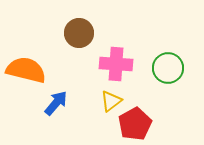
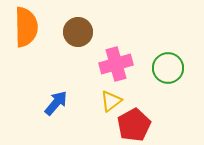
brown circle: moved 1 px left, 1 px up
pink cross: rotated 20 degrees counterclockwise
orange semicircle: moved 43 px up; rotated 75 degrees clockwise
red pentagon: moved 1 px left, 1 px down
